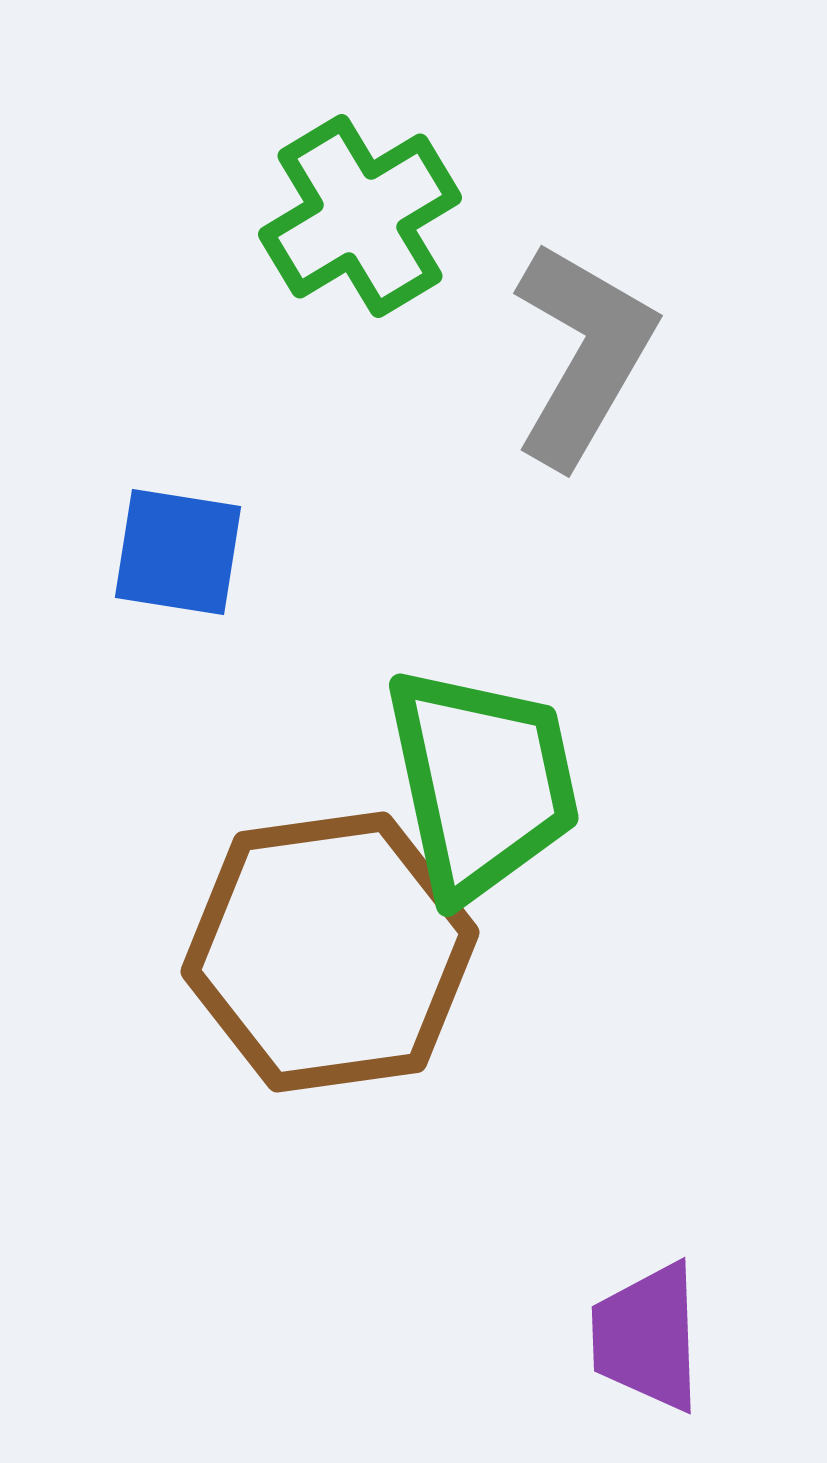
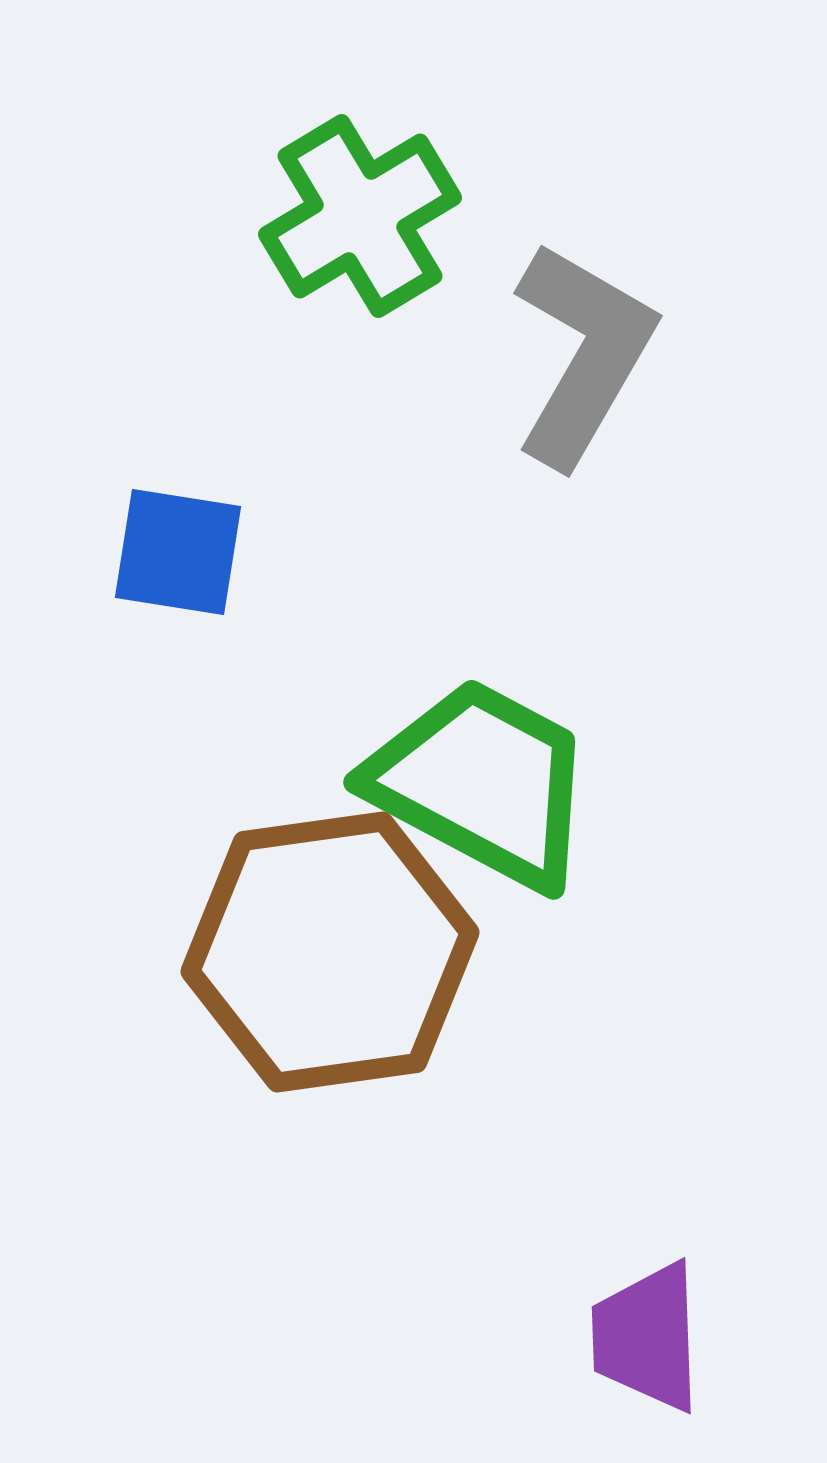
green trapezoid: rotated 50 degrees counterclockwise
